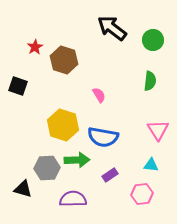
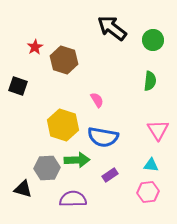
pink semicircle: moved 2 px left, 5 px down
pink hexagon: moved 6 px right, 2 px up
